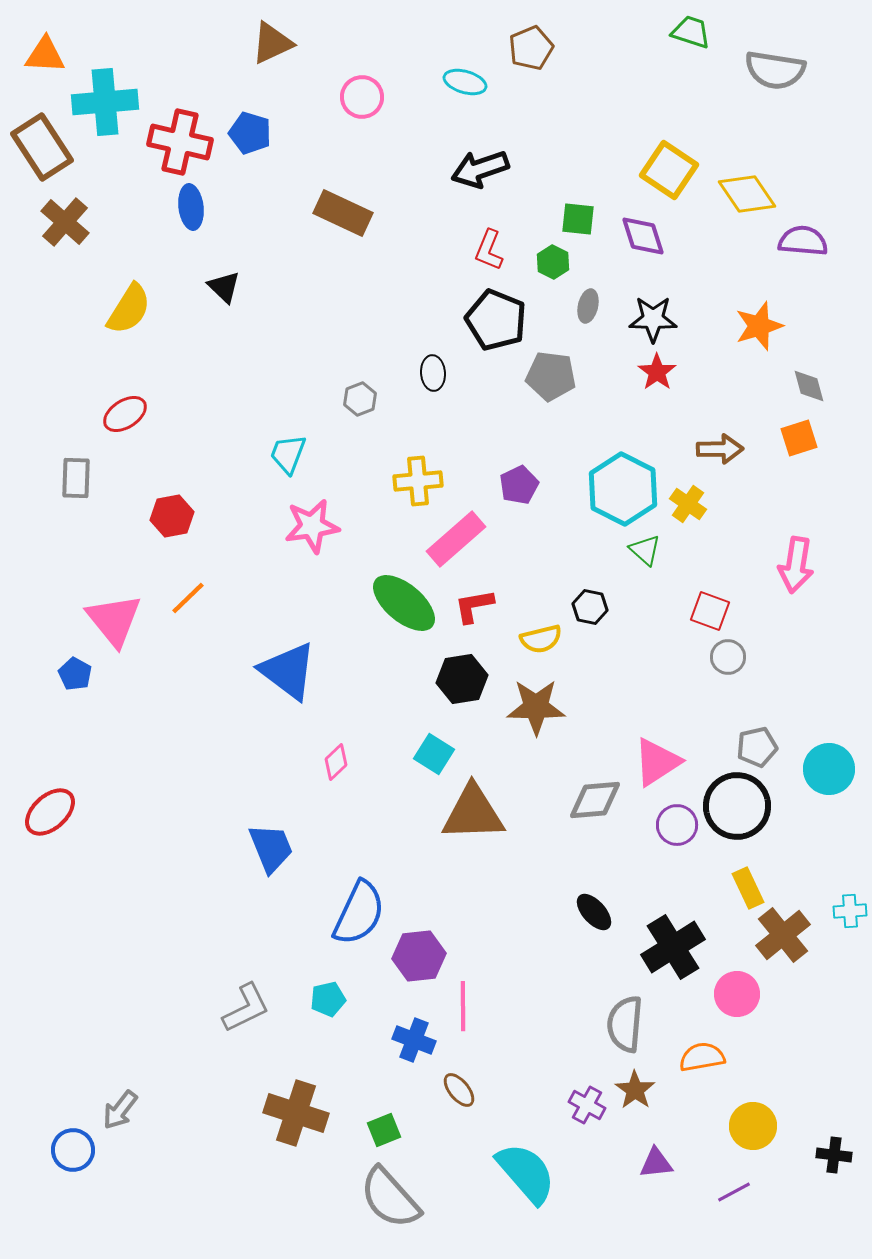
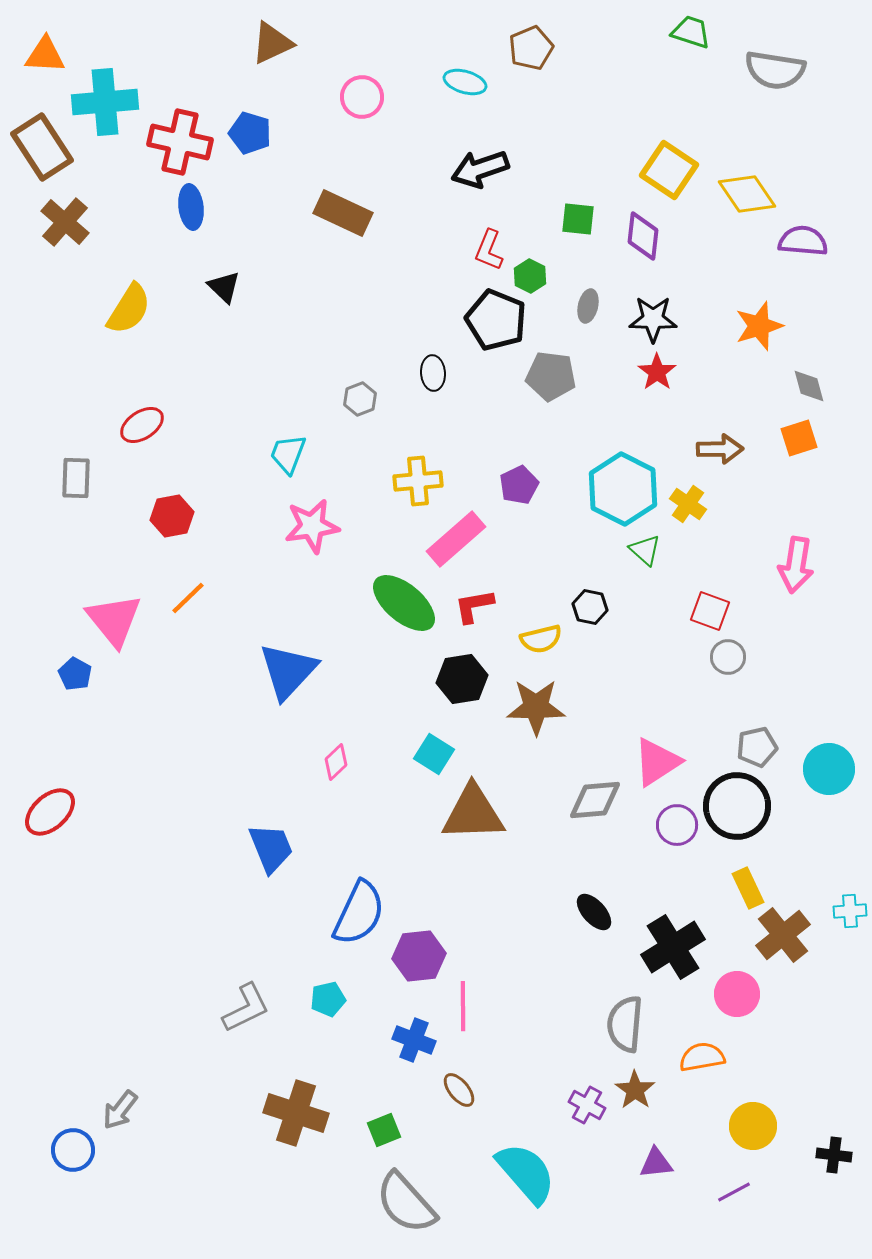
purple diamond at (643, 236): rotated 24 degrees clockwise
green hexagon at (553, 262): moved 23 px left, 14 px down
red ellipse at (125, 414): moved 17 px right, 11 px down
blue triangle at (288, 671): rotated 36 degrees clockwise
gray semicircle at (390, 1198): moved 16 px right, 5 px down
